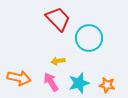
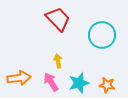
cyan circle: moved 13 px right, 3 px up
yellow arrow: rotated 88 degrees clockwise
orange arrow: rotated 20 degrees counterclockwise
